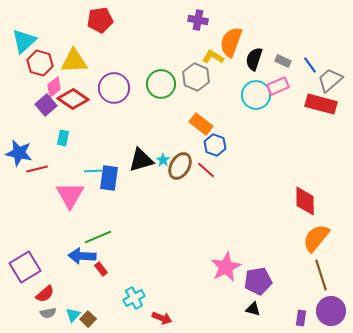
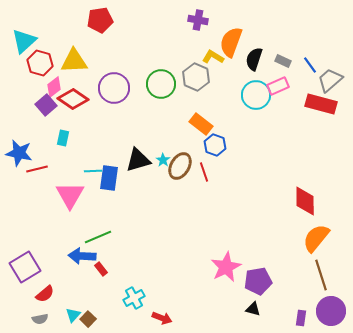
black triangle at (141, 160): moved 3 px left
red line at (206, 170): moved 2 px left, 2 px down; rotated 30 degrees clockwise
gray semicircle at (48, 313): moved 8 px left, 6 px down
